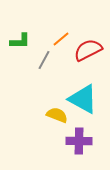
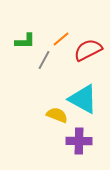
green L-shape: moved 5 px right
